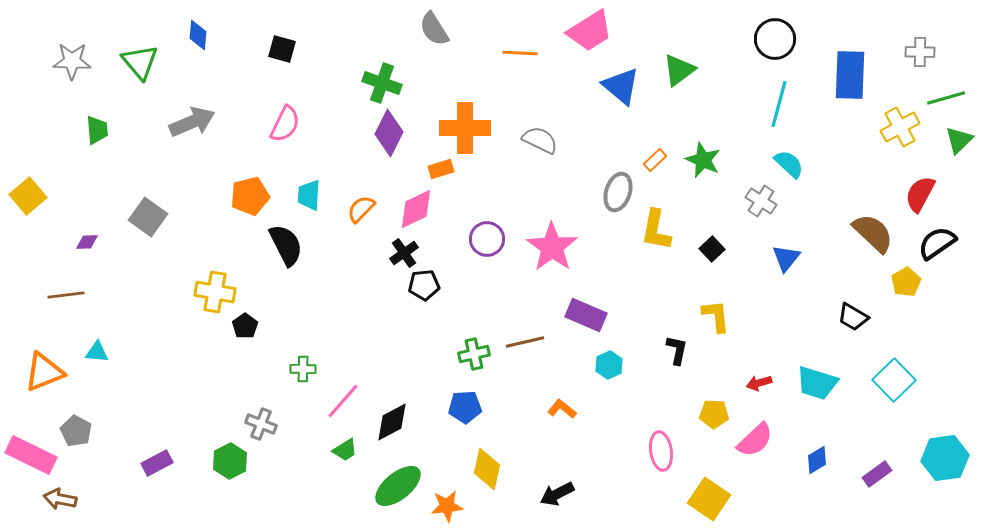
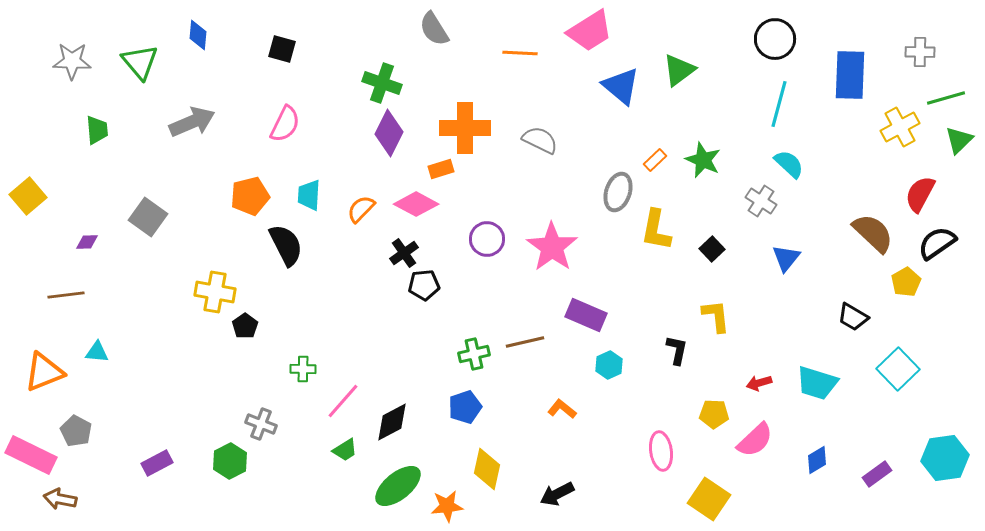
pink diamond at (416, 209): moved 5 px up; rotated 54 degrees clockwise
cyan square at (894, 380): moved 4 px right, 11 px up
blue pentagon at (465, 407): rotated 16 degrees counterclockwise
